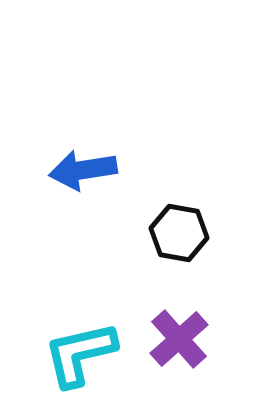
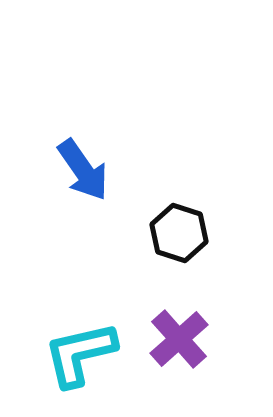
blue arrow: rotated 116 degrees counterclockwise
black hexagon: rotated 8 degrees clockwise
